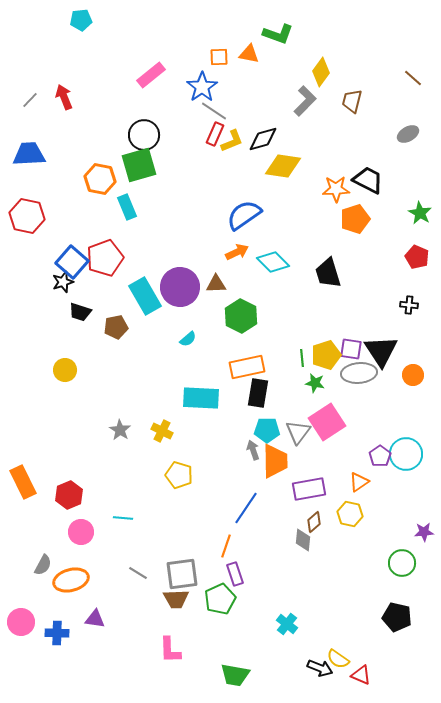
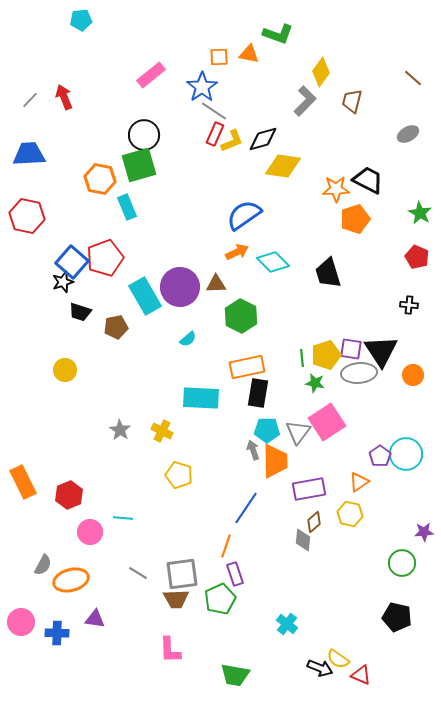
pink circle at (81, 532): moved 9 px right
